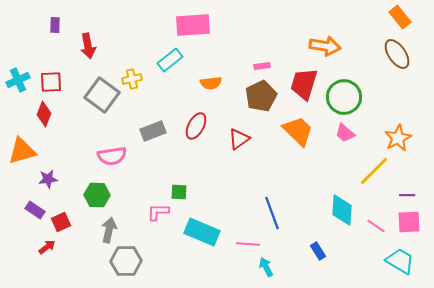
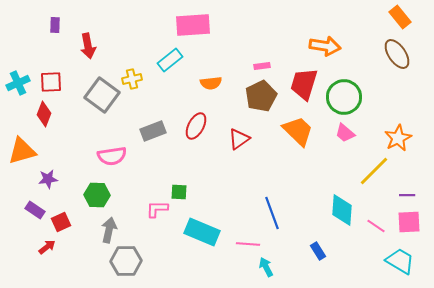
cyan cross at (18, 80): moved 3 px down
pink L-shape at (158, 212): moved 1 px left, 3 px up
